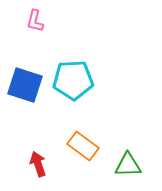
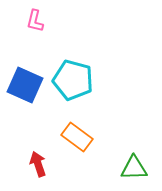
cyan pentagon: rotated 18 degrees clockwise
blue square: rotated 6 degrees clockwise
orange rectangle: moved 6 px left, 9 px up
green triangle: moved 6 px right, 3 px down
